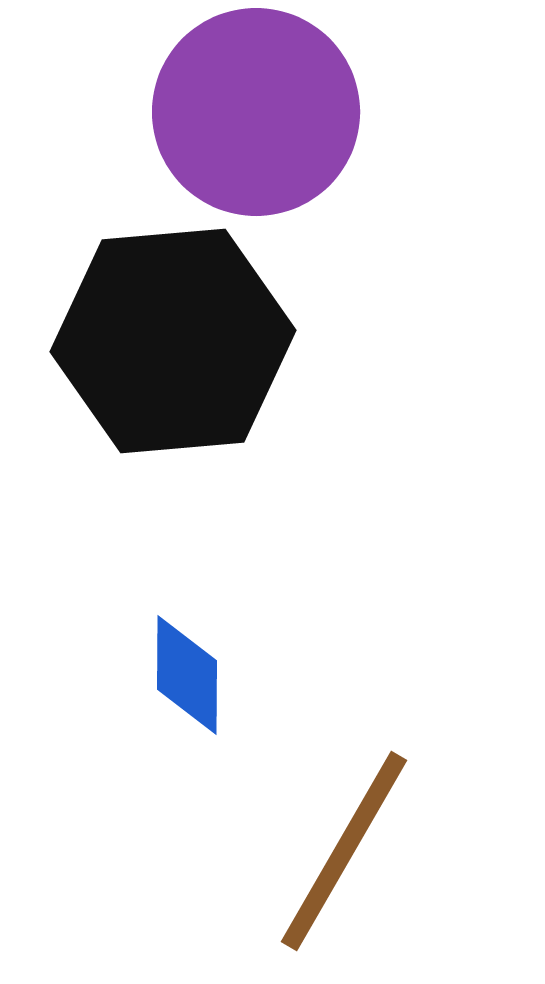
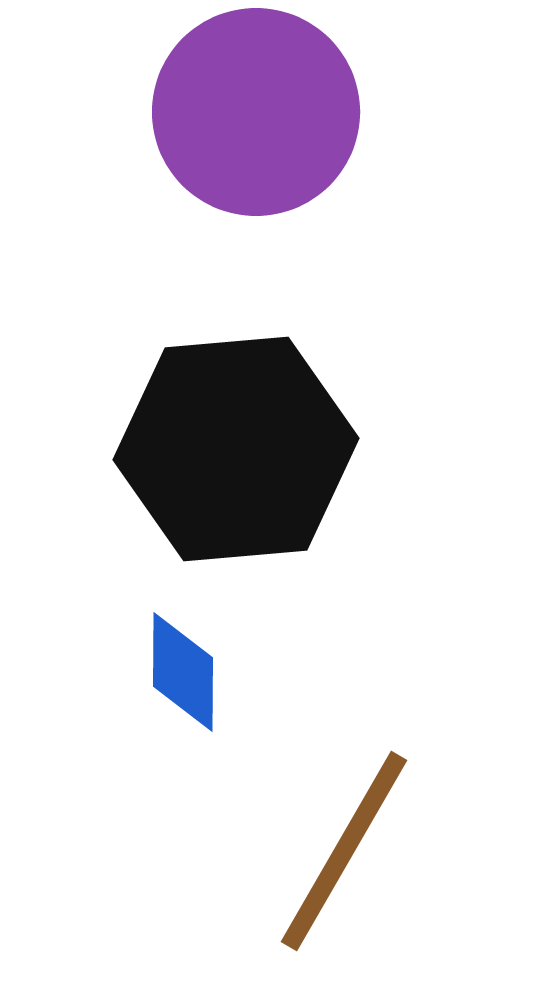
black hexagon: moved 63 px right, 108 px down
blue diamond: moved 4 px left, 3 px up
